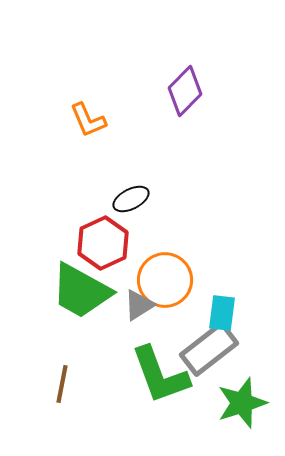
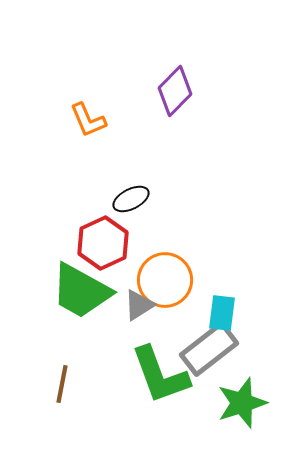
purple diamond: moved 10 px left
